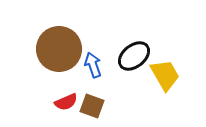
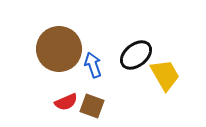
black ellipse: moved 2 px right, 1 px up
